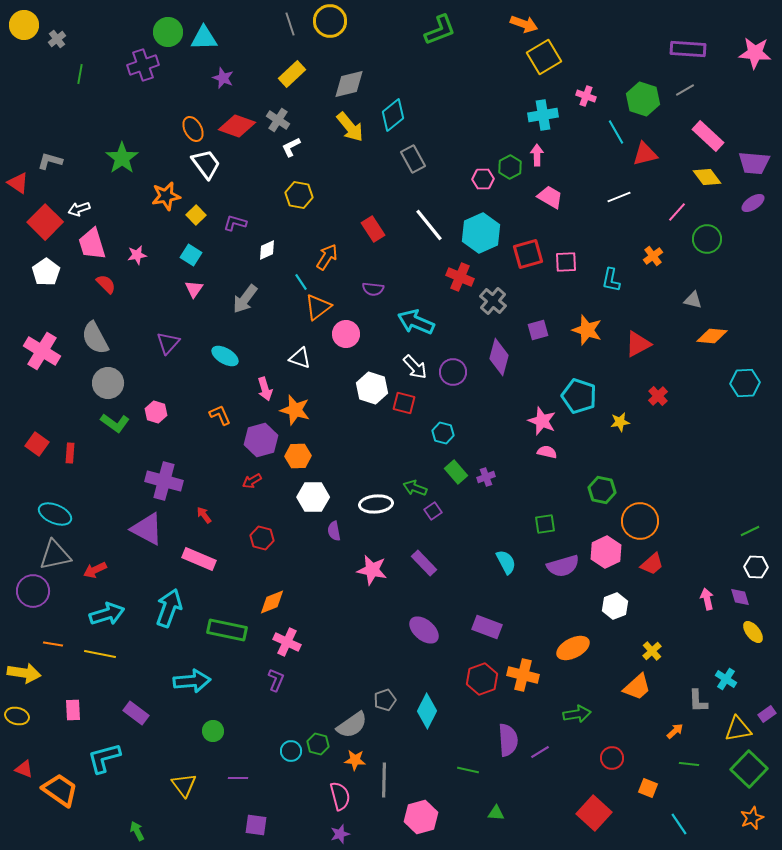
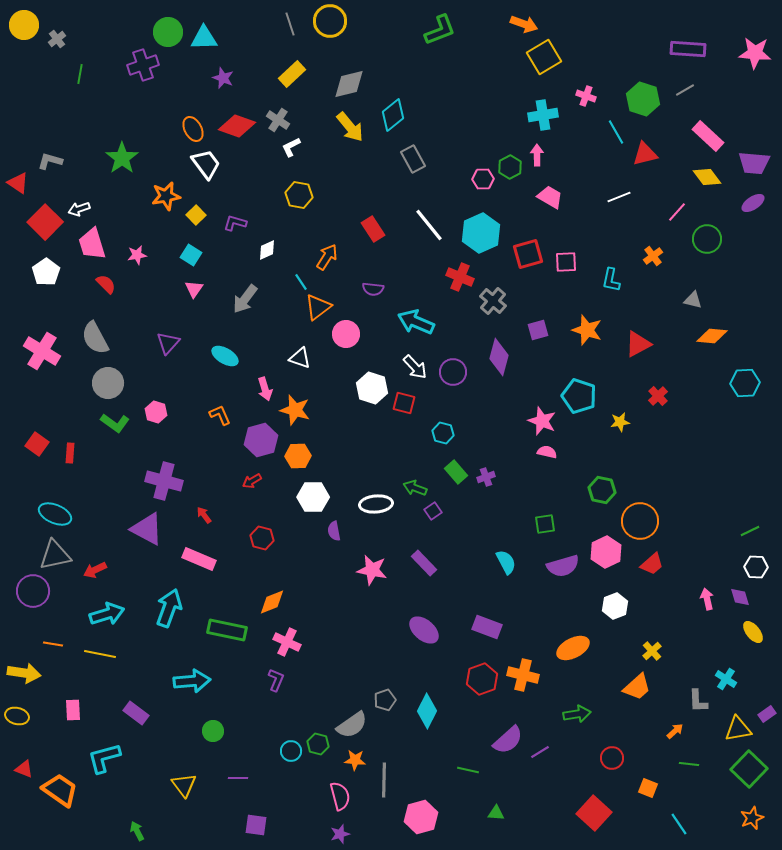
purple semicircle at (508, 740): rotated 52 degrees clockwise
